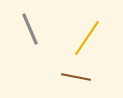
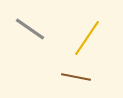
gray line: rotated 32 degrees counterclockwise
